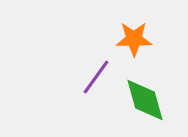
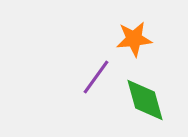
orange star: rotated 6 degrees counterclockwise
